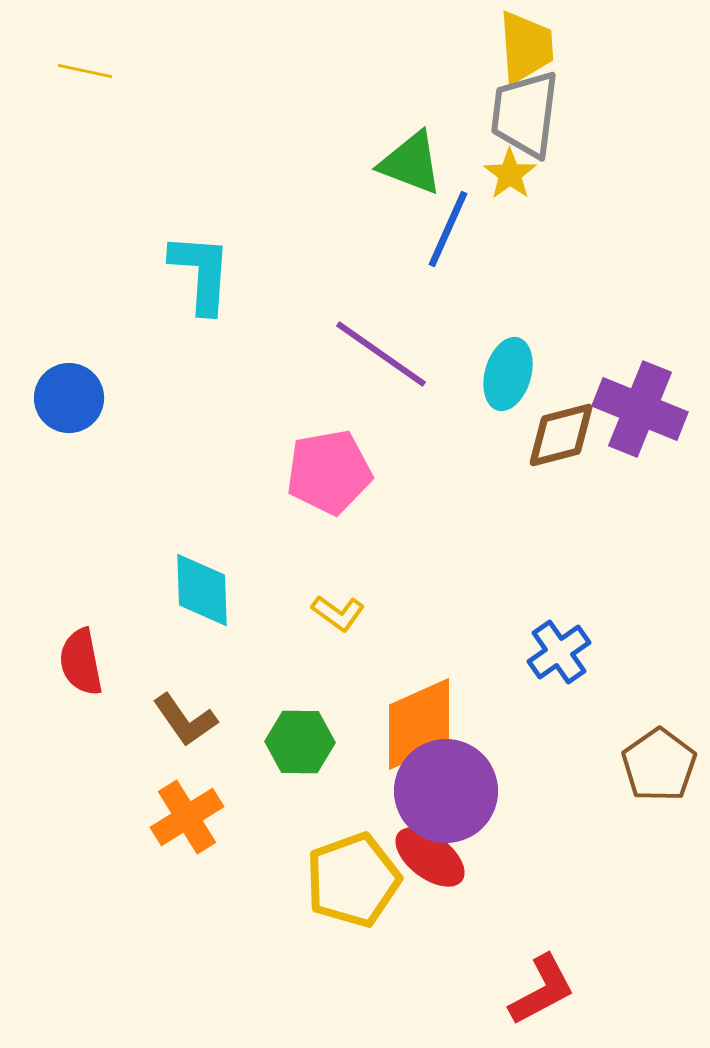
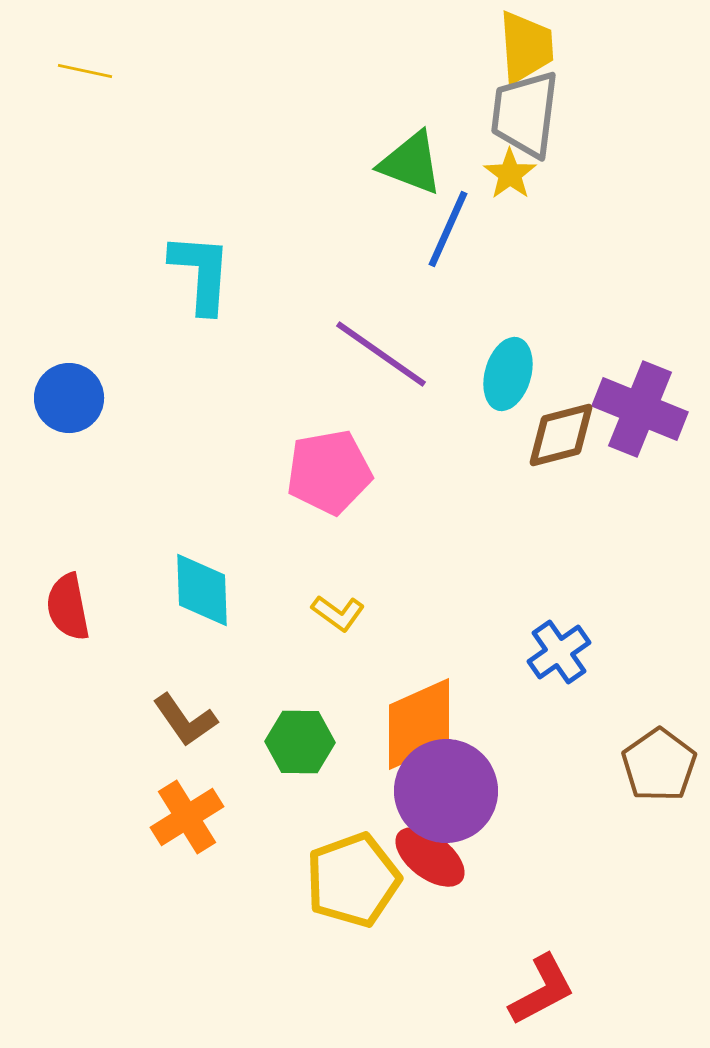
red semicircle: moved 13 px left, 55 px up
